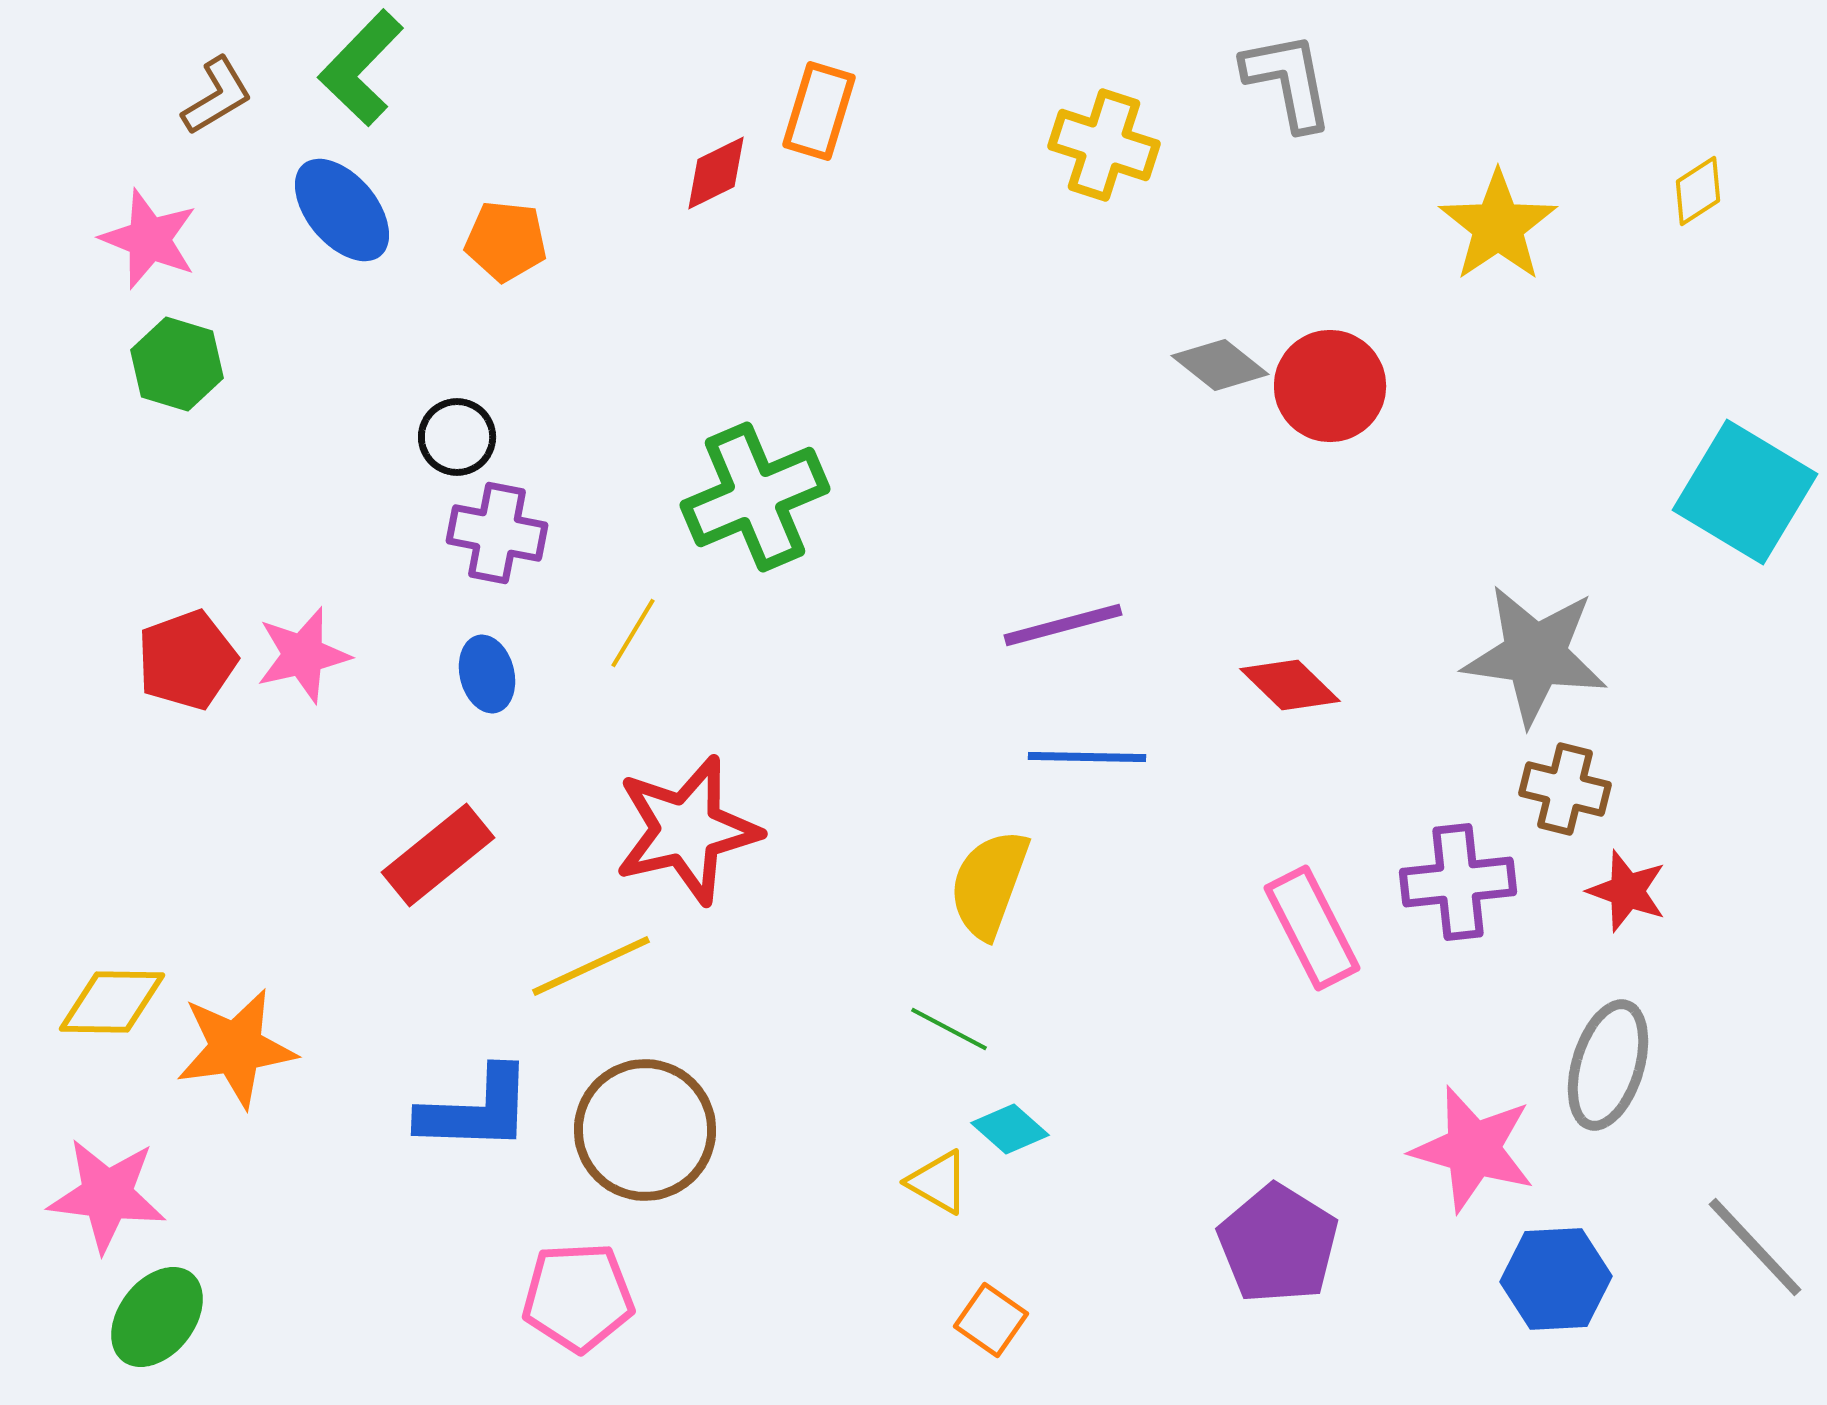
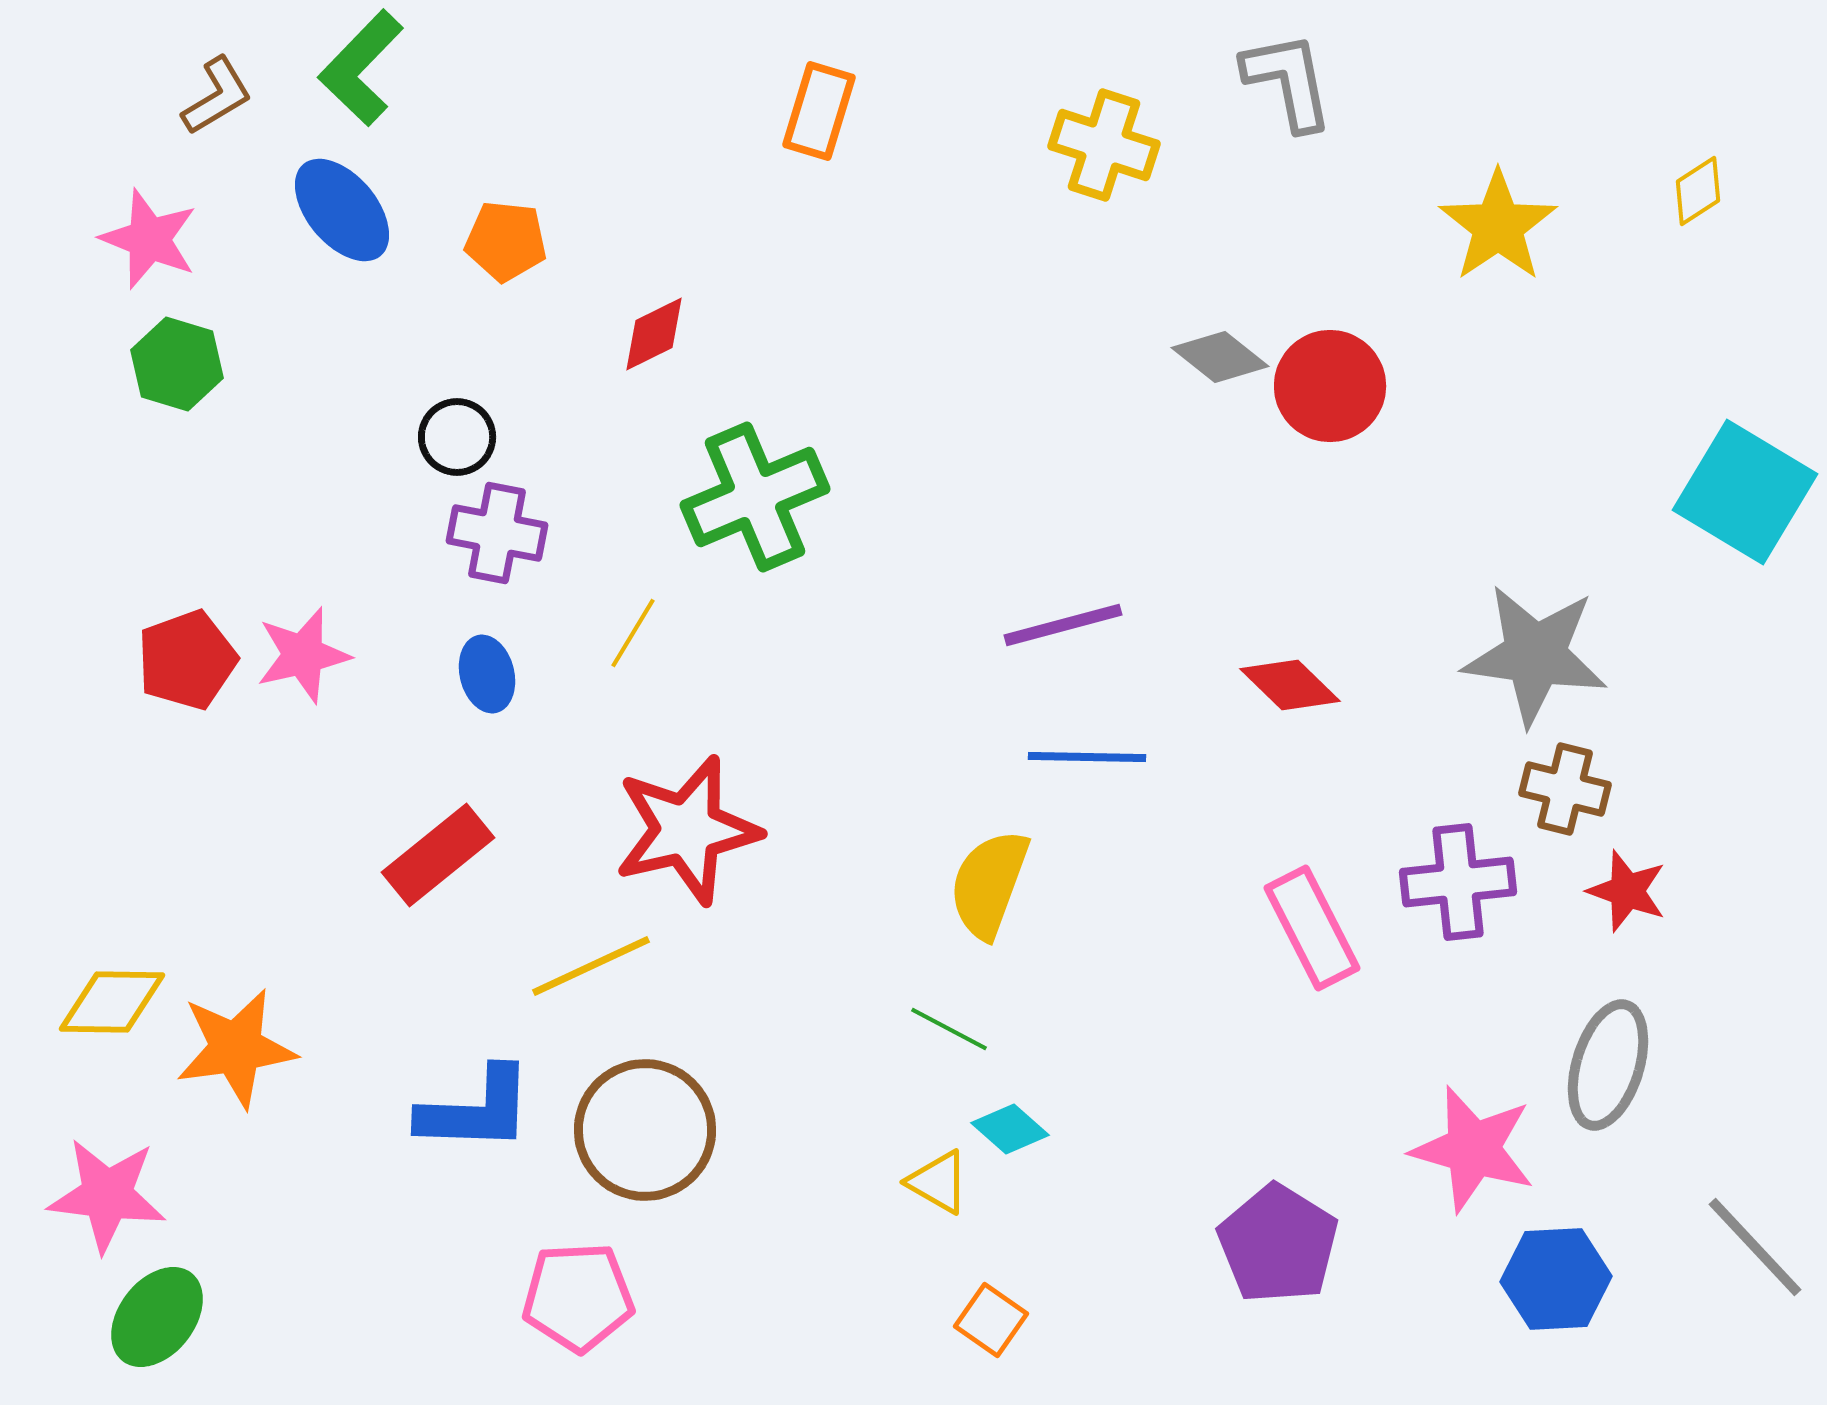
red diamond at (716, 173): moved 62 px left, 161 px down
gray diamond at (1220, 365): moved 8 px up
